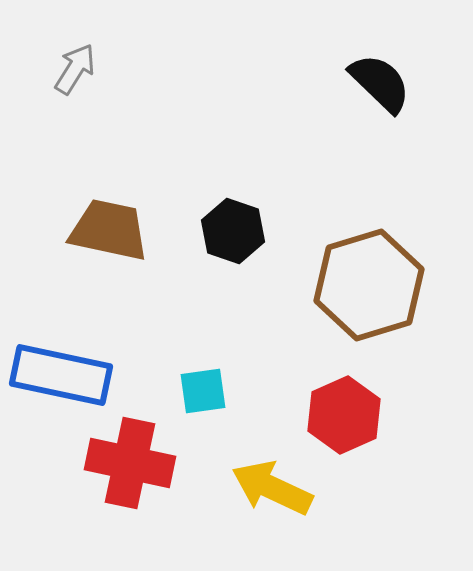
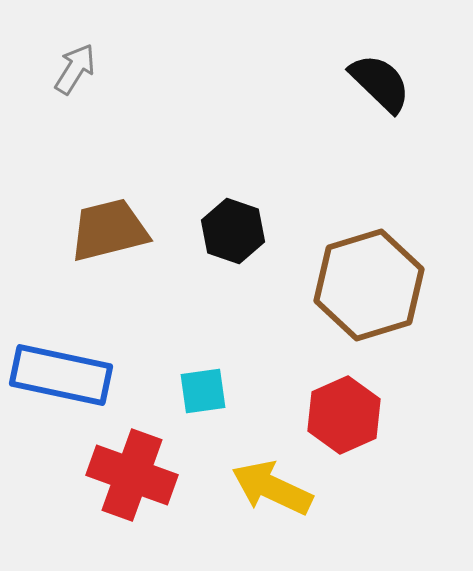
brown trapezoid: rotated 26 degrees counterclockwise
red cross: moved 2 px right, 12 px down; rotated 8 degrees clockwise
